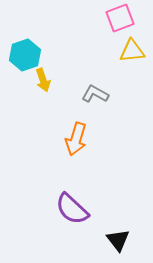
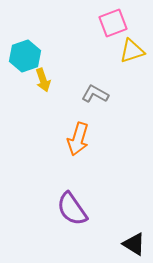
pink square: moved 7 px left, 5 px down
yellow triangle: rotated 12 degrees counterclockwise
cyan hexagon: moved 1 px down
orange arrow: moved 2 px right
purple semicircle: rotated 12 degrees clockwise
black triangle: moved 16 px right, 4 px down; rotated 20 degrees counterclockwise
